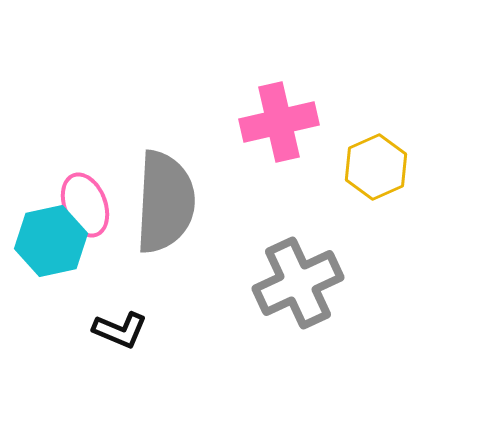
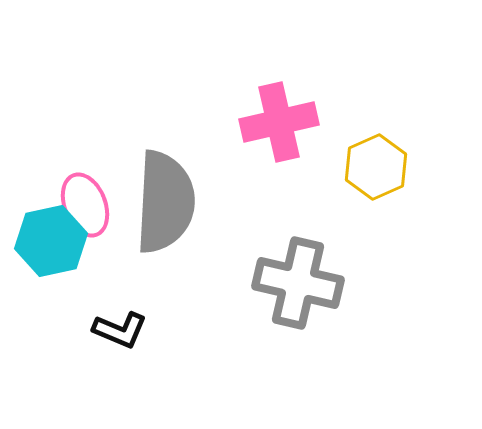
gray cross: rotated 38 degrees clockwise
